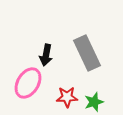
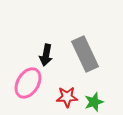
gray rectangle: moved 2 px left, 1 px down
